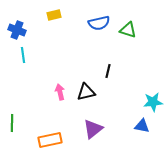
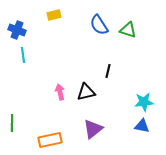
blue semicircle: moved 2 px down; rotated 70 degrees clockwise
cyan star: moved 9 px left
